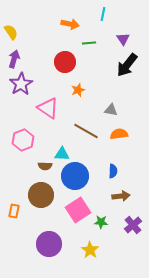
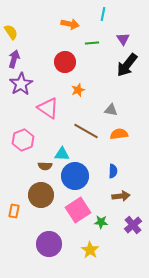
green line: moved 3 px right
